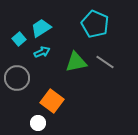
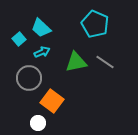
cyan trapezoid: rotated 105 degrees counterclockwise
gray circle: moved 12 px right
